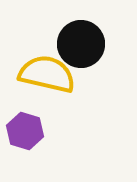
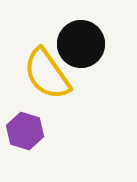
yellow semicircle: rotated 138 degrees counterclockwise
